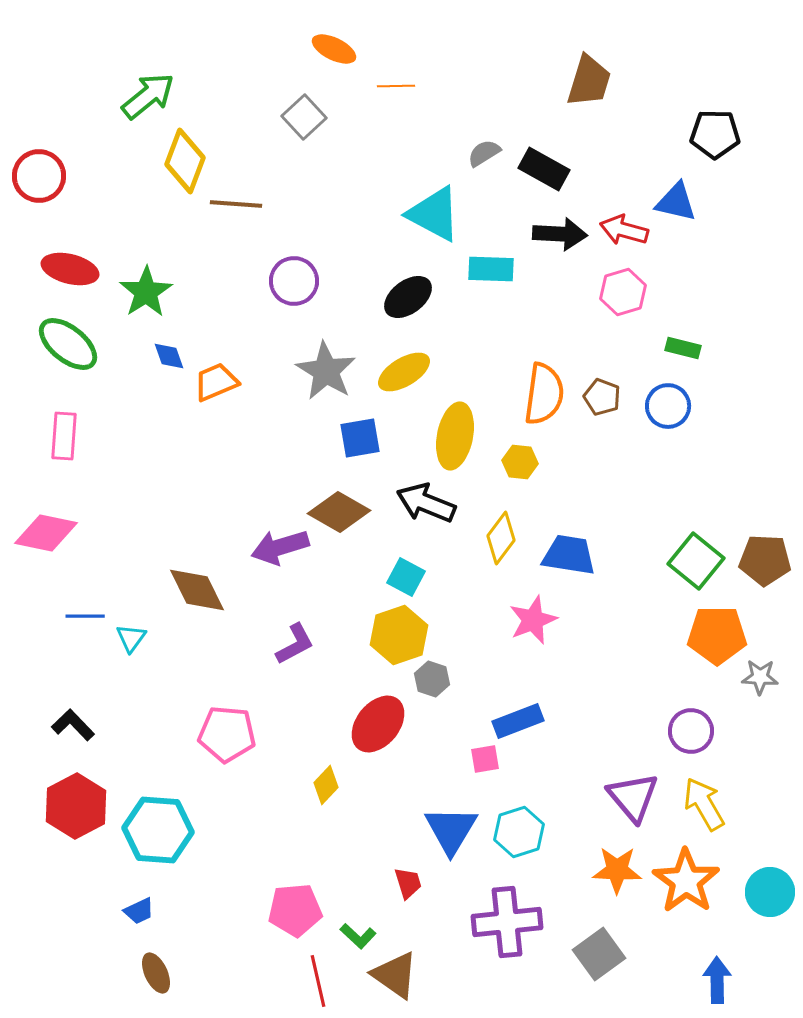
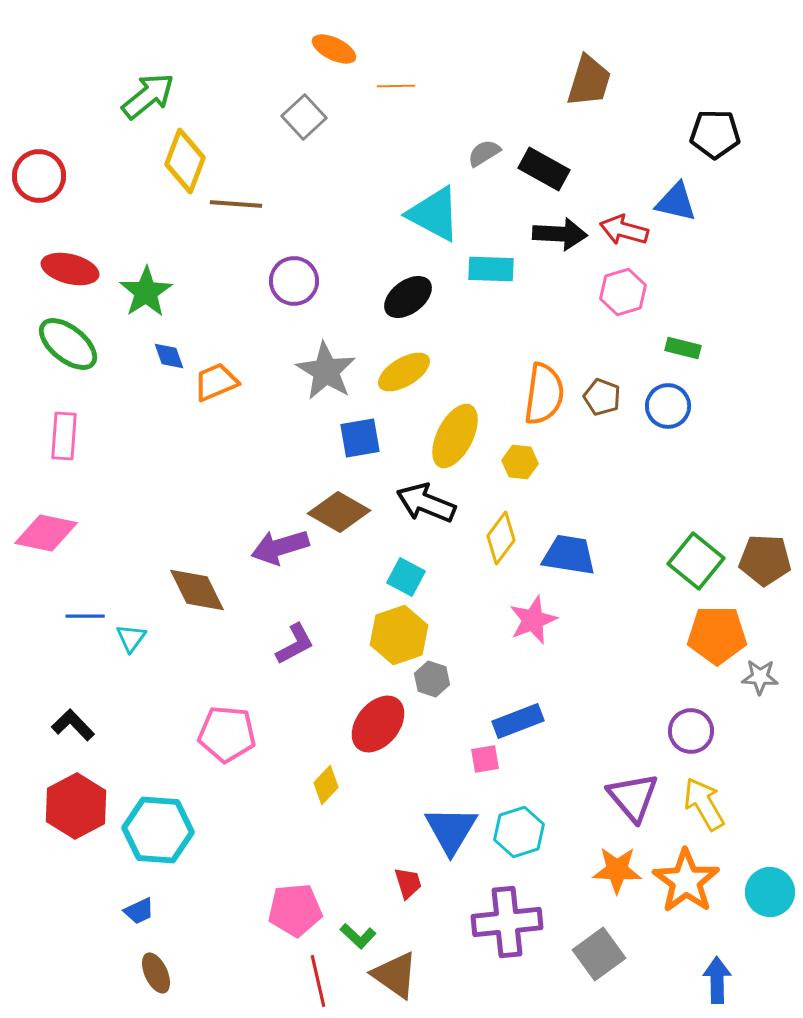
yellow ellipse at (455, 436): rotated 16 degrees clockwise
